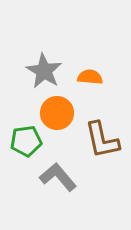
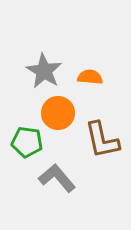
orange circle: moved 1 px right
green pentagon: moved 1 px right, 1 px down; rotated 16 degrees clockwise
gray L-shape: moved 1 px left, 1 px down
